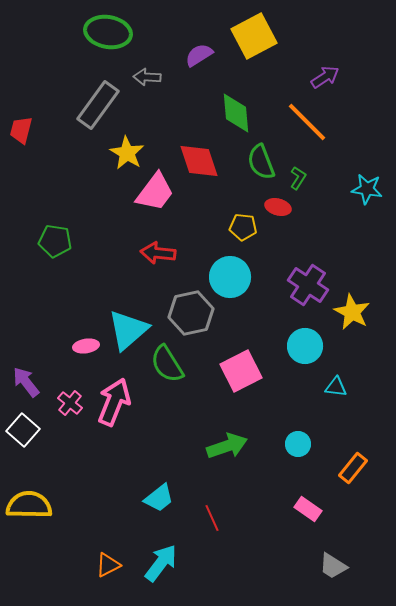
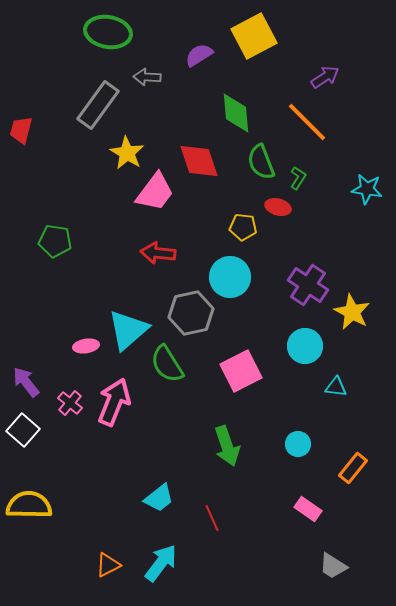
green arrow at (227, 446): rotated 90 degrees clockwise
